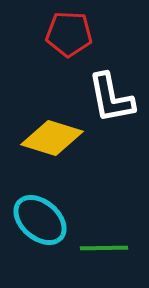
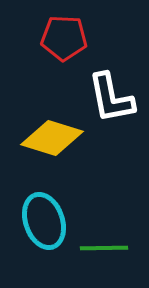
red pentagon: moved 5 px left, 4 px down
cyan ellipse: moved 4 px right, 1 px down; rotated 30 degrees clockwise
